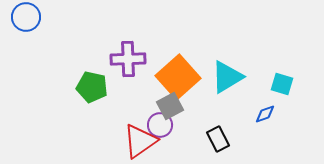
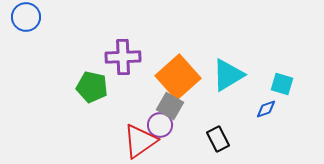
purple cross: moved 5 px left, 2 px up
cyan triangle: moved 1 px right, 2 px up
gray square: rotated 32 degrees counterclockwise
blue diamond: moved 1 px right, 5 px up
